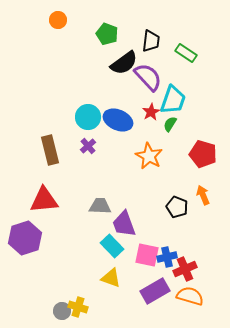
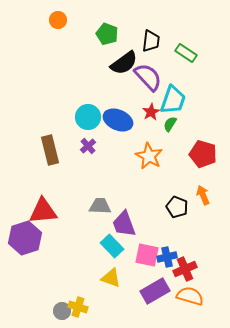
red triangle: moved 1 px left, 11 px down
